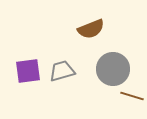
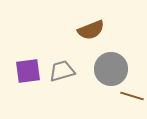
brown semicircle: moved 1 px down
gray circle: moved 2 px left
